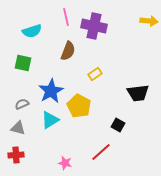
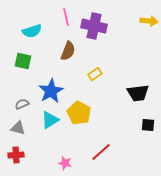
green square: moved 2 px up
yellow pentagon: moved 7 px down
black square: moved 30 px right; rotated 24 degrees counterclockwise
